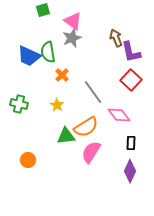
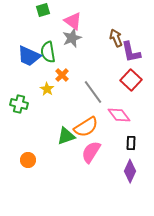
yellow star: moved 10 px left, 16 px up
green triangle: rotated 12 degrees counterclockwise
